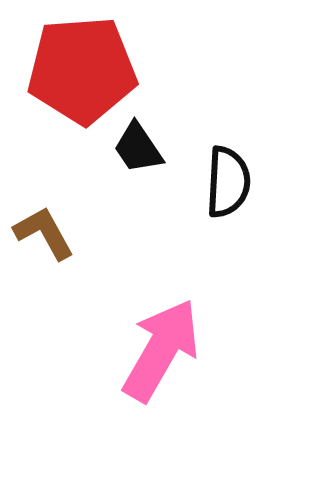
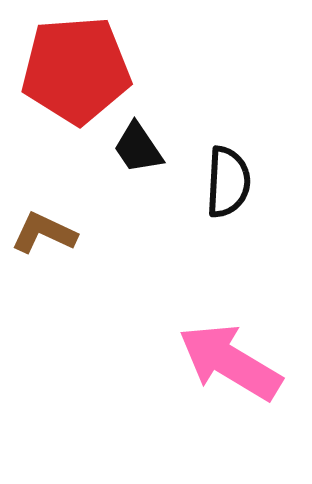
red pentagon: moved 6 px left
brown L-shape: rotated 36 degrees counterclockwise
pink arrow: moved 69 px right, 12 px down; rotated 89 degrees counterclockwise
